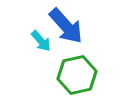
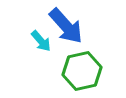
green hexagon: moved 5 px right, 4 px up
